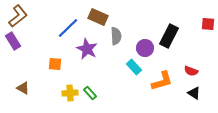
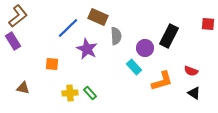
orange square: moved 3 px left
brown triangle: rotated 16 degrees counterclockwise
